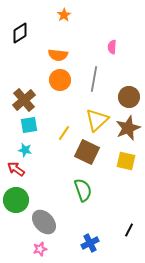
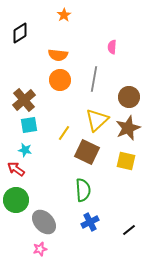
green semicircle: rotated 15 degrees clockwise
black line: rotated 24 degrees clockwise
blue cross: moved 21 px up
